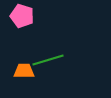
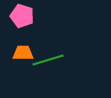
orange trapezoid: moved 1 px left, 18 px up
